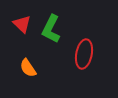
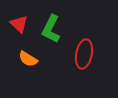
red triangle: moved 3 px left
orange semicircle: moved 9 px up; rotated 24 degrees counterclockwise
